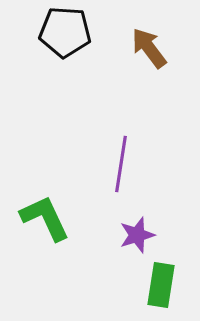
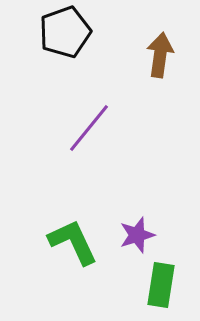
black pentagon: rotated 24 degrees counterclockwise
brown arrow: moved 11 px right, 7 px down; rotated 45 degrees clockwise
purple line: moved 32 px left, 36 px up; rotated 30 degrees clockwise
green L-shape: moved 28 px right, 24 px down
